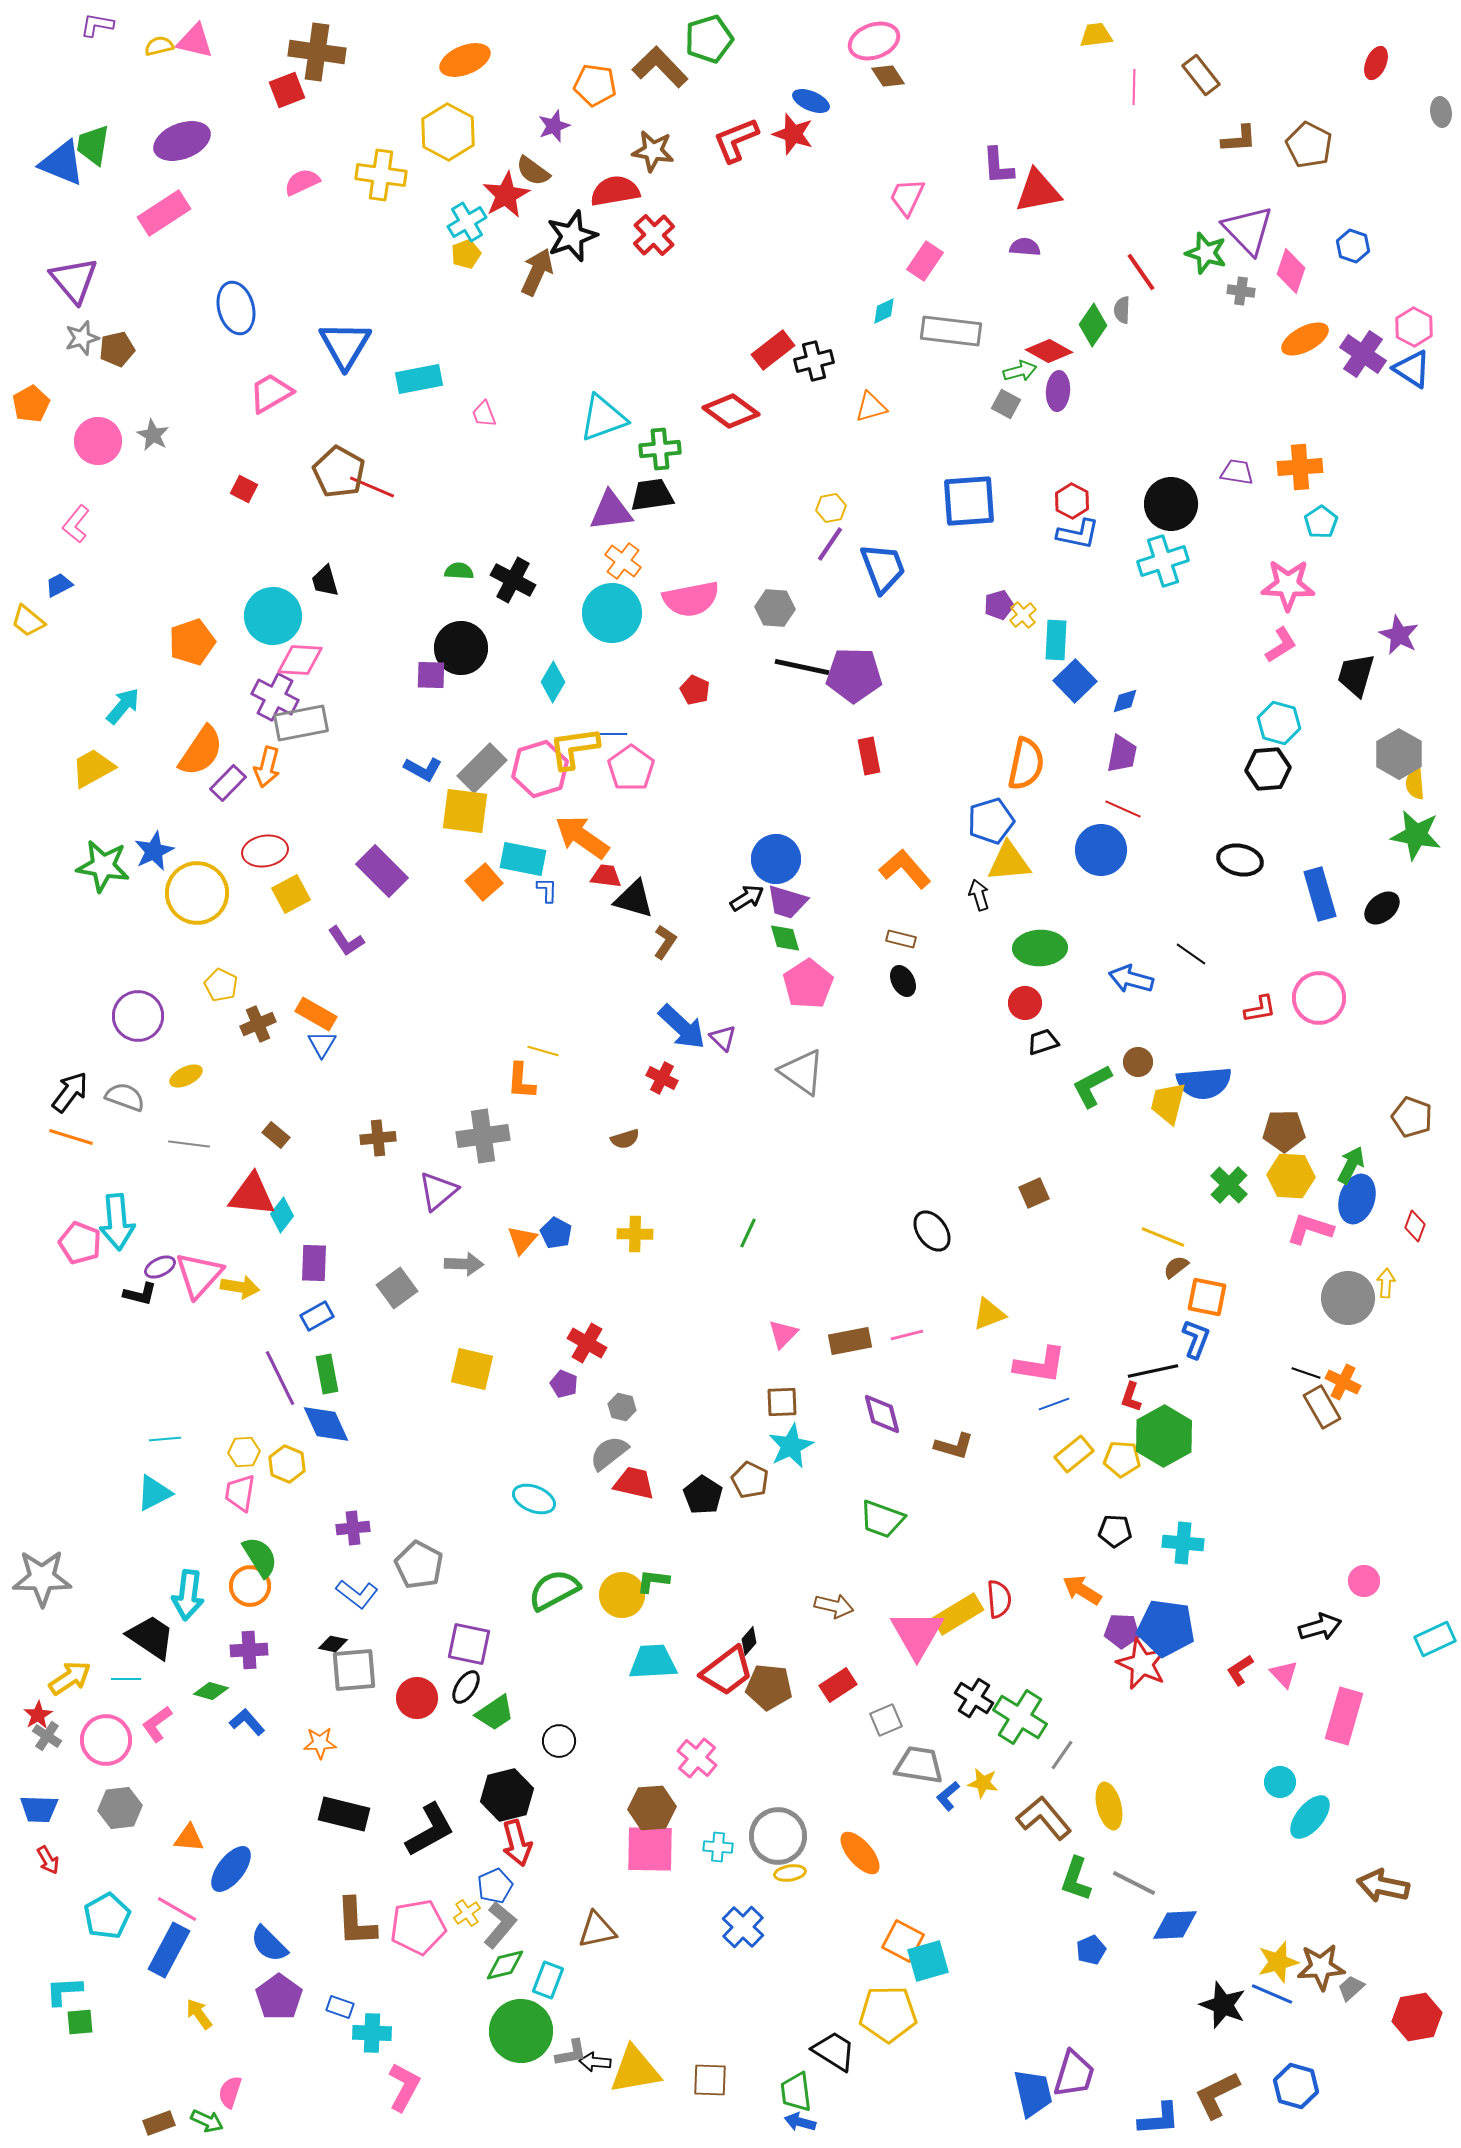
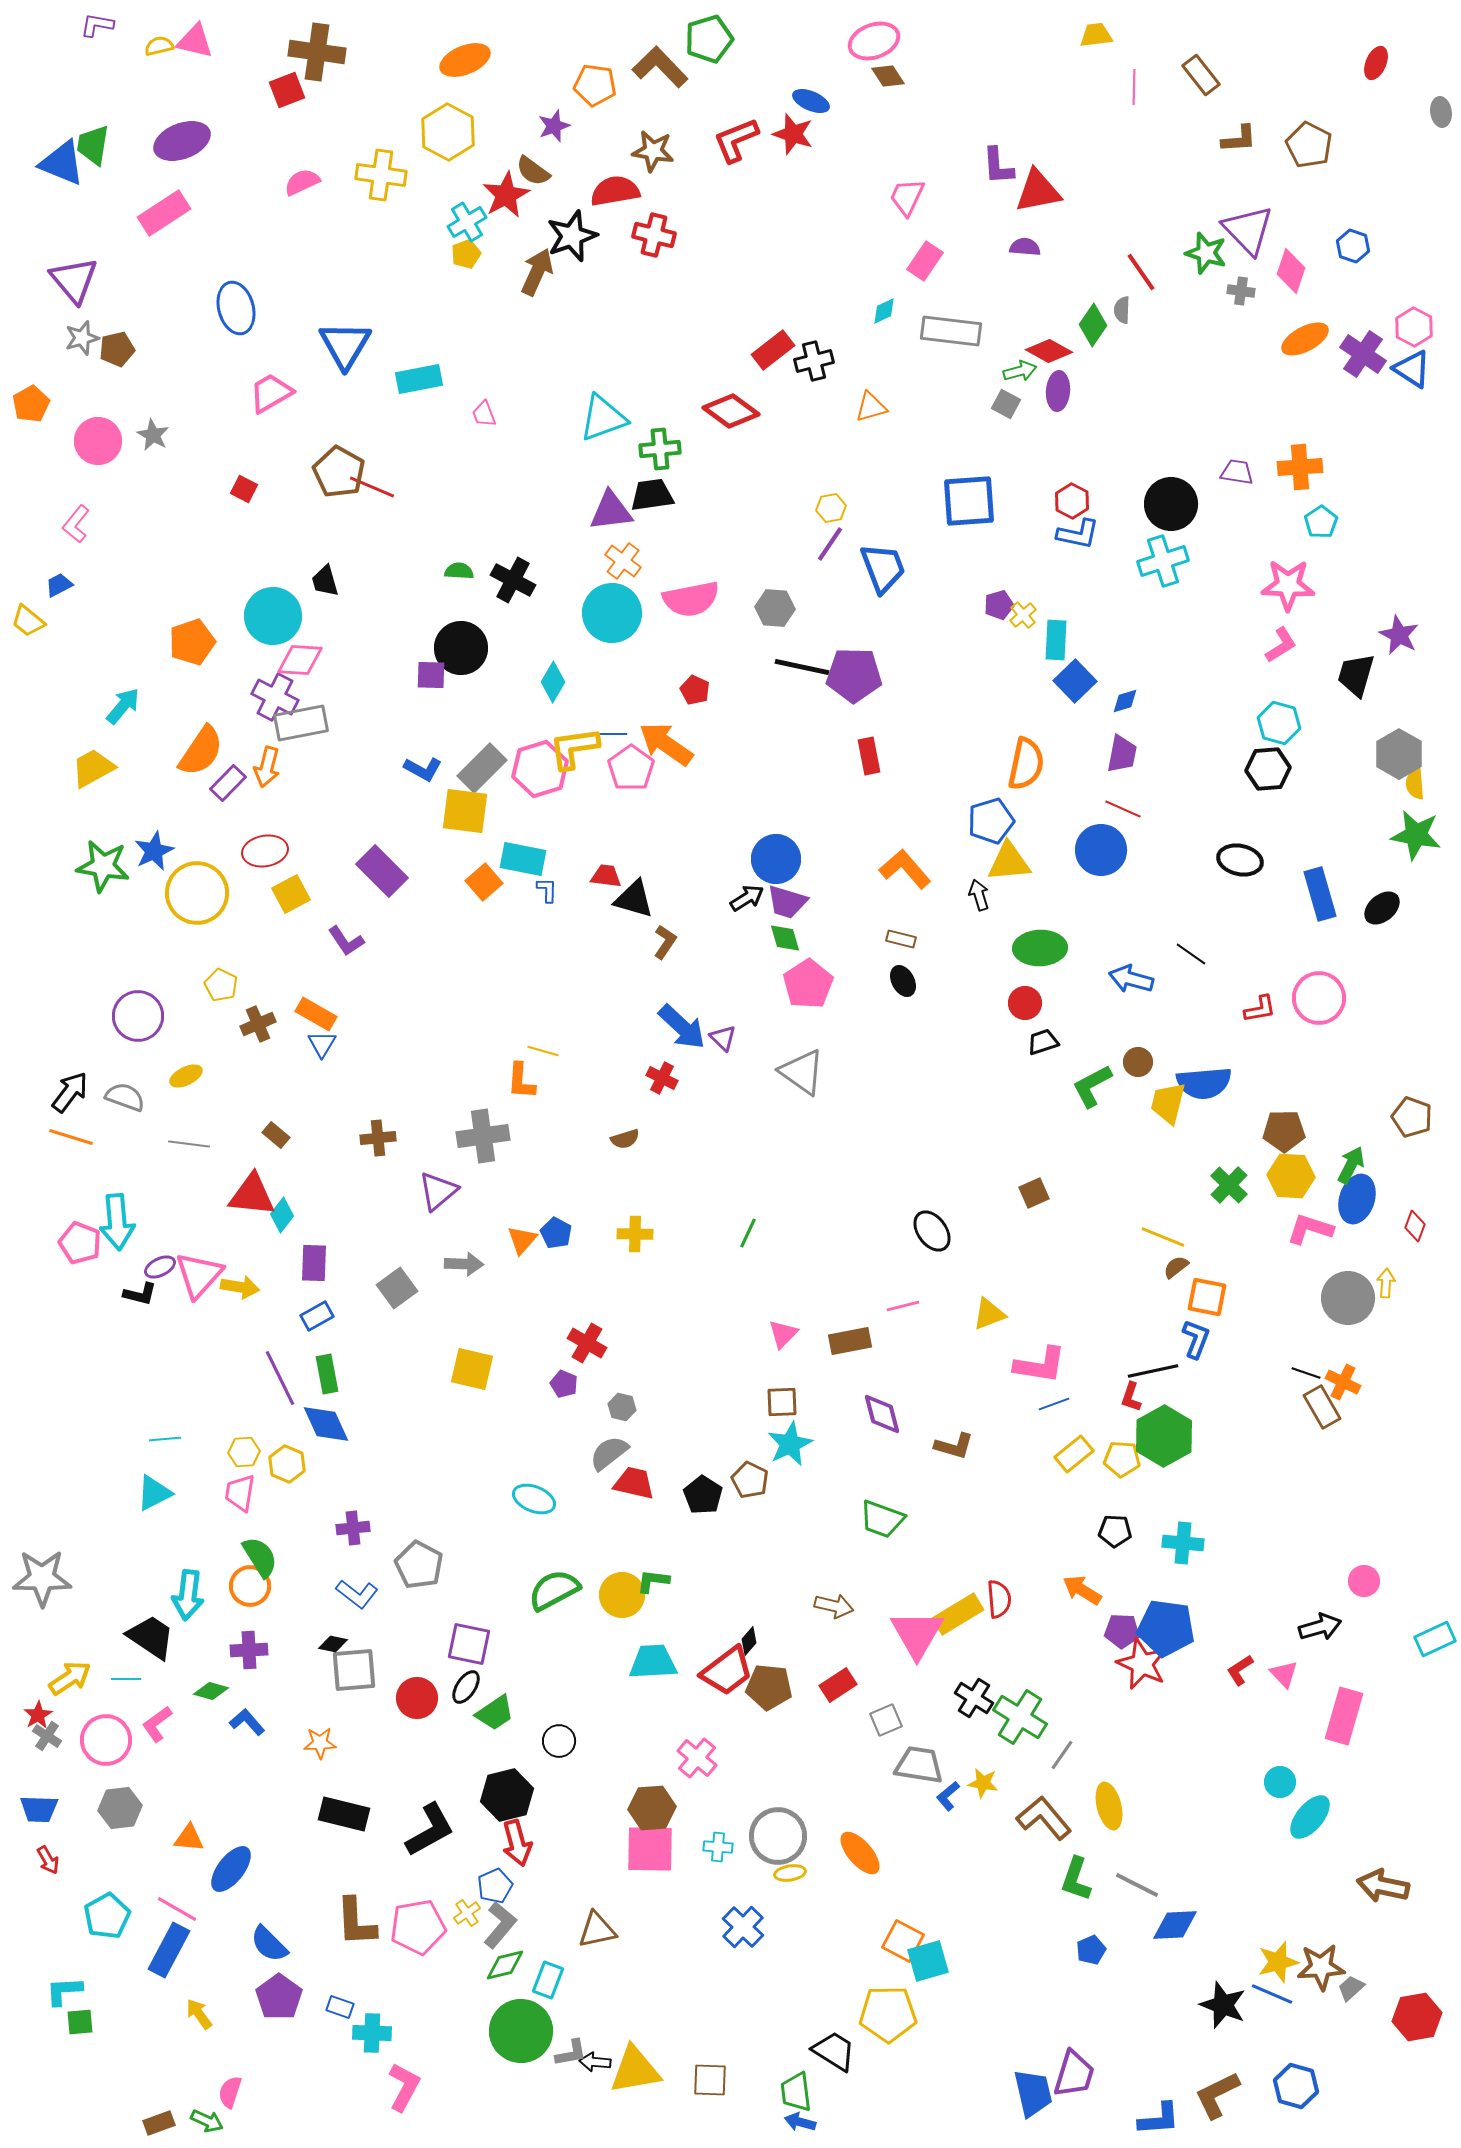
red cross at (654, 235): rotated 33 degrees counterclockwise
orange arrow at (582, 837): moved 84 px right, 93 px up
pink line at (907, 1335): moved 4 px left, 29 px up
cyan star at (791, 1446): moved 1 px left, 2 px up
gray line at (1134, 1883): moved 3 px right, 2 px down
